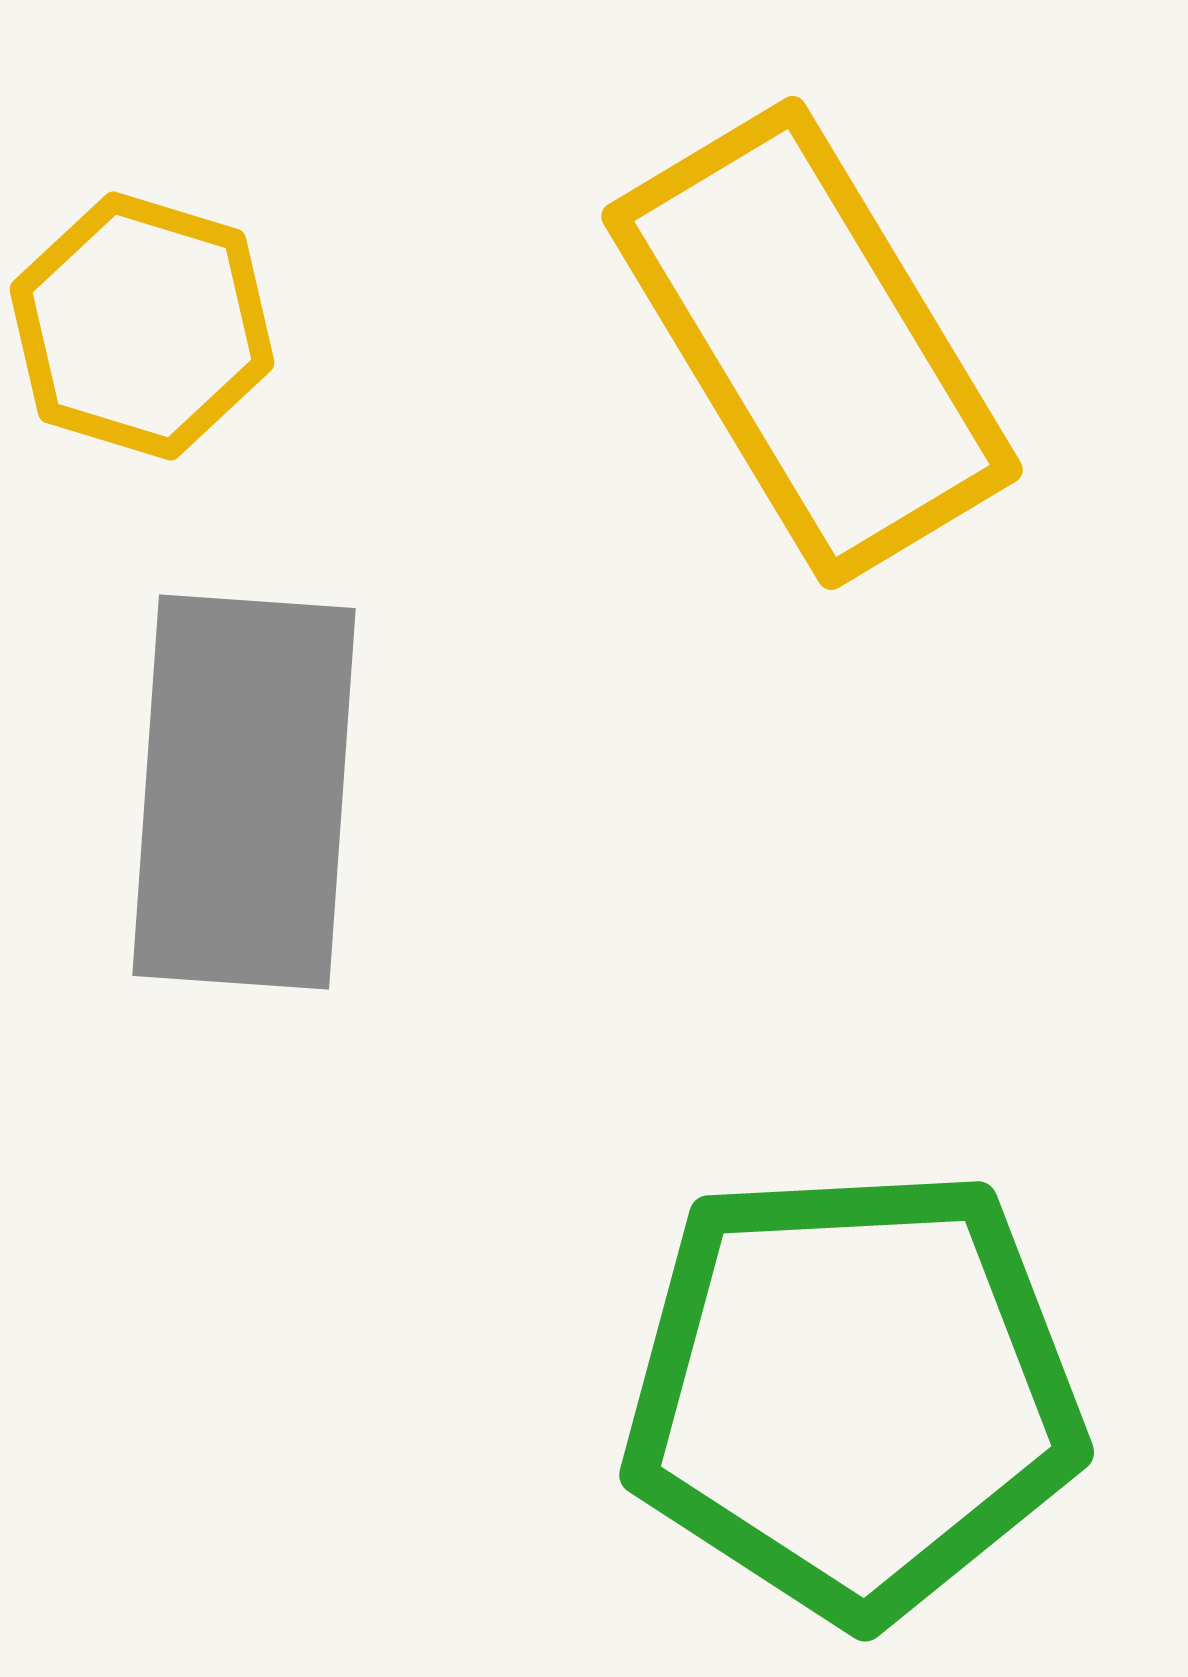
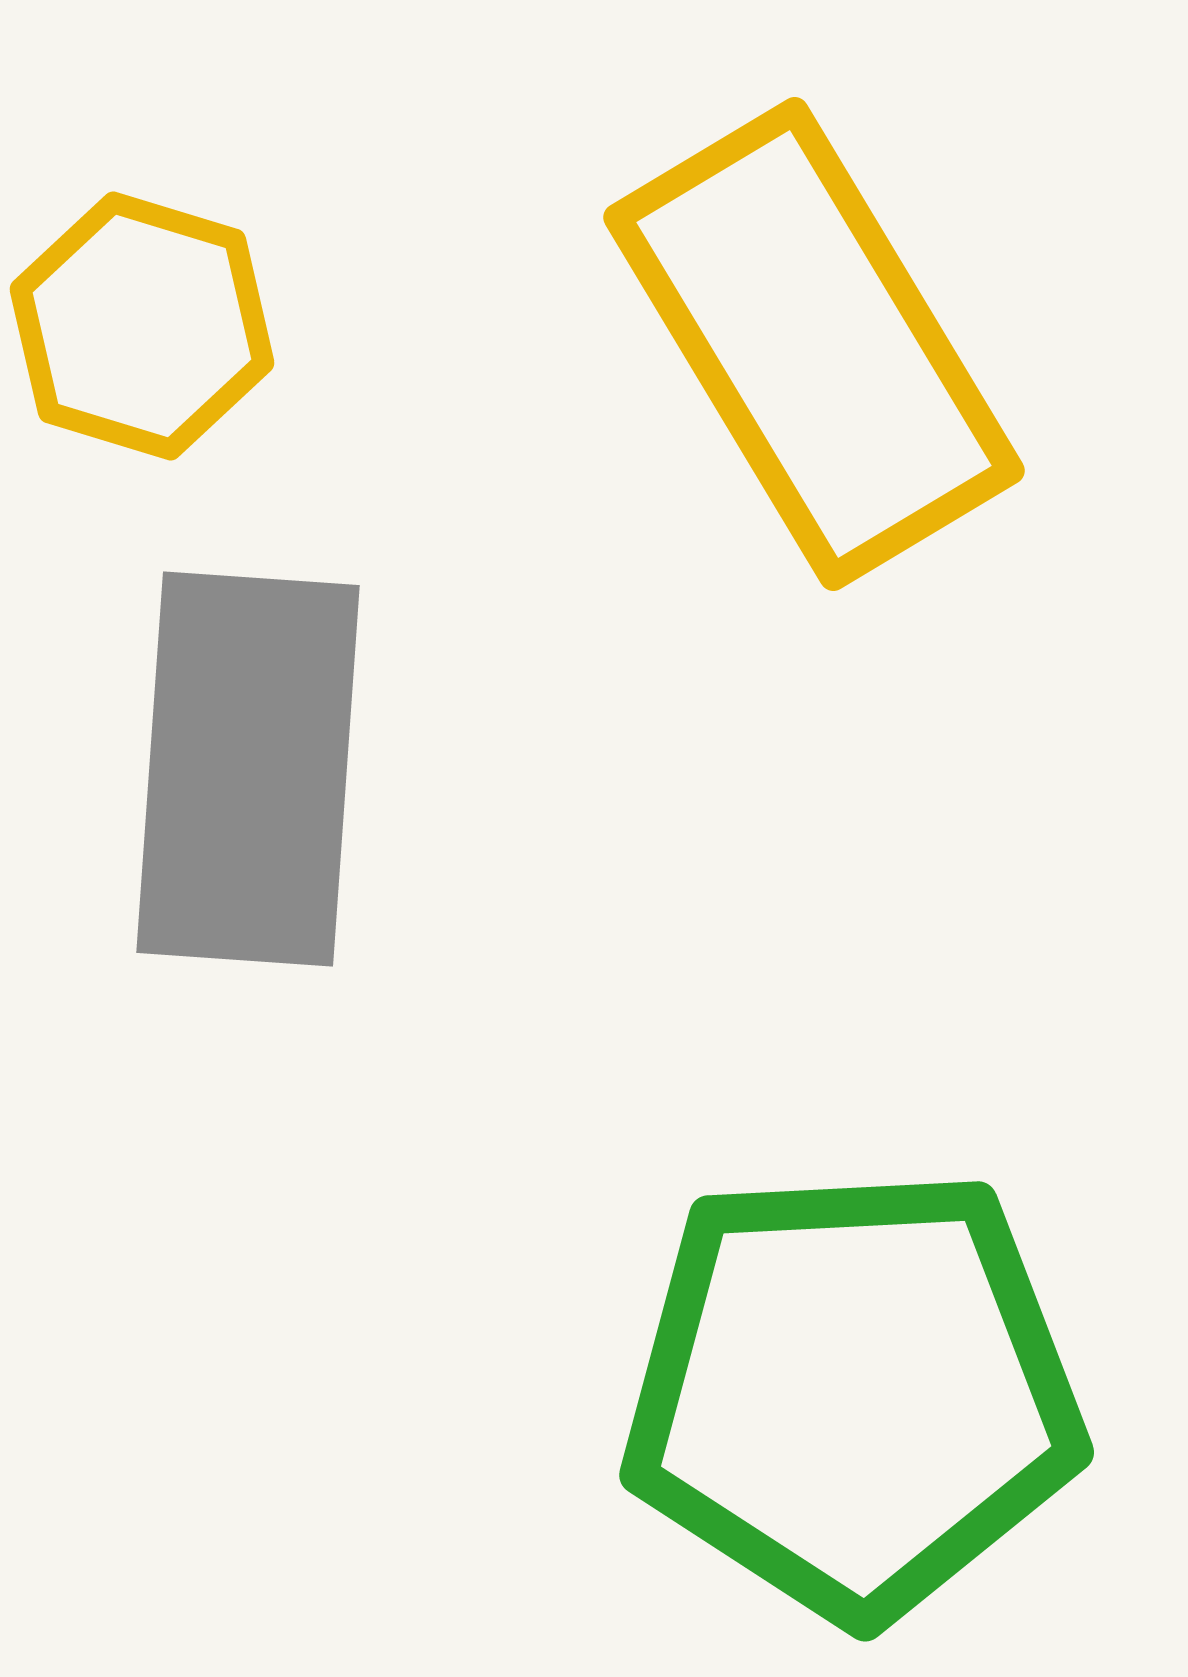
yellow rectangle: moved 2 px right, 1 px down
gray rectangle: moved 4 px right, 23 px up
